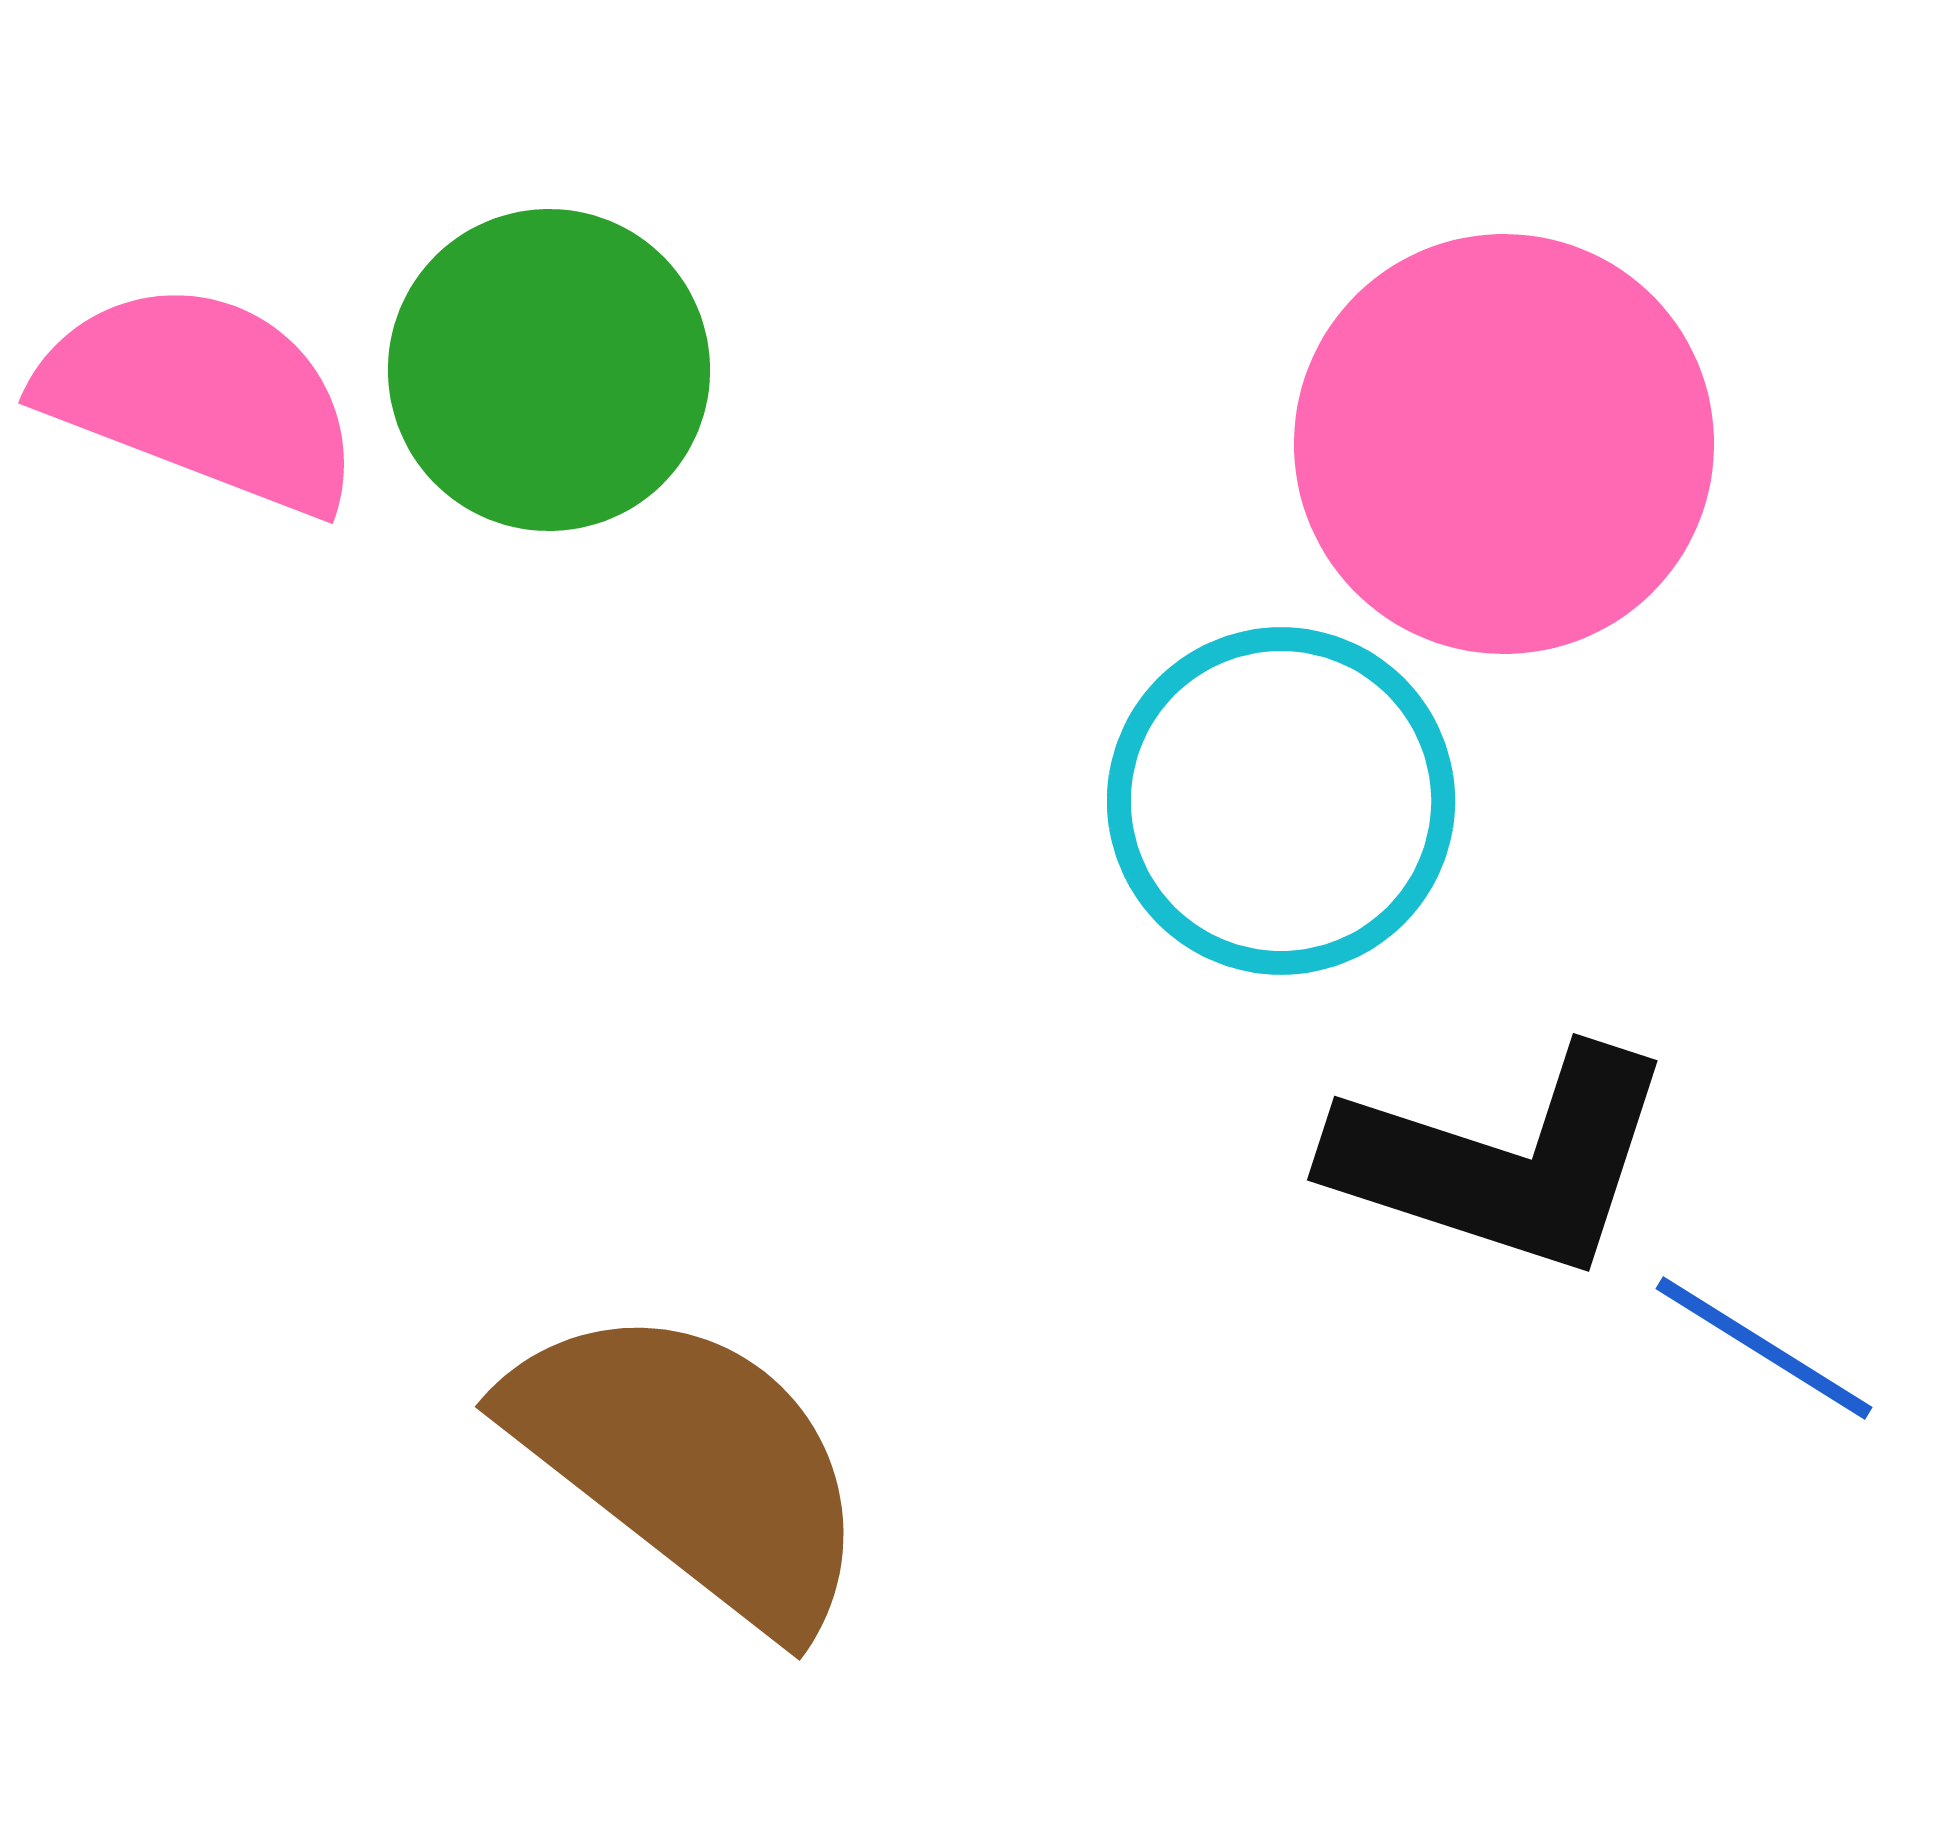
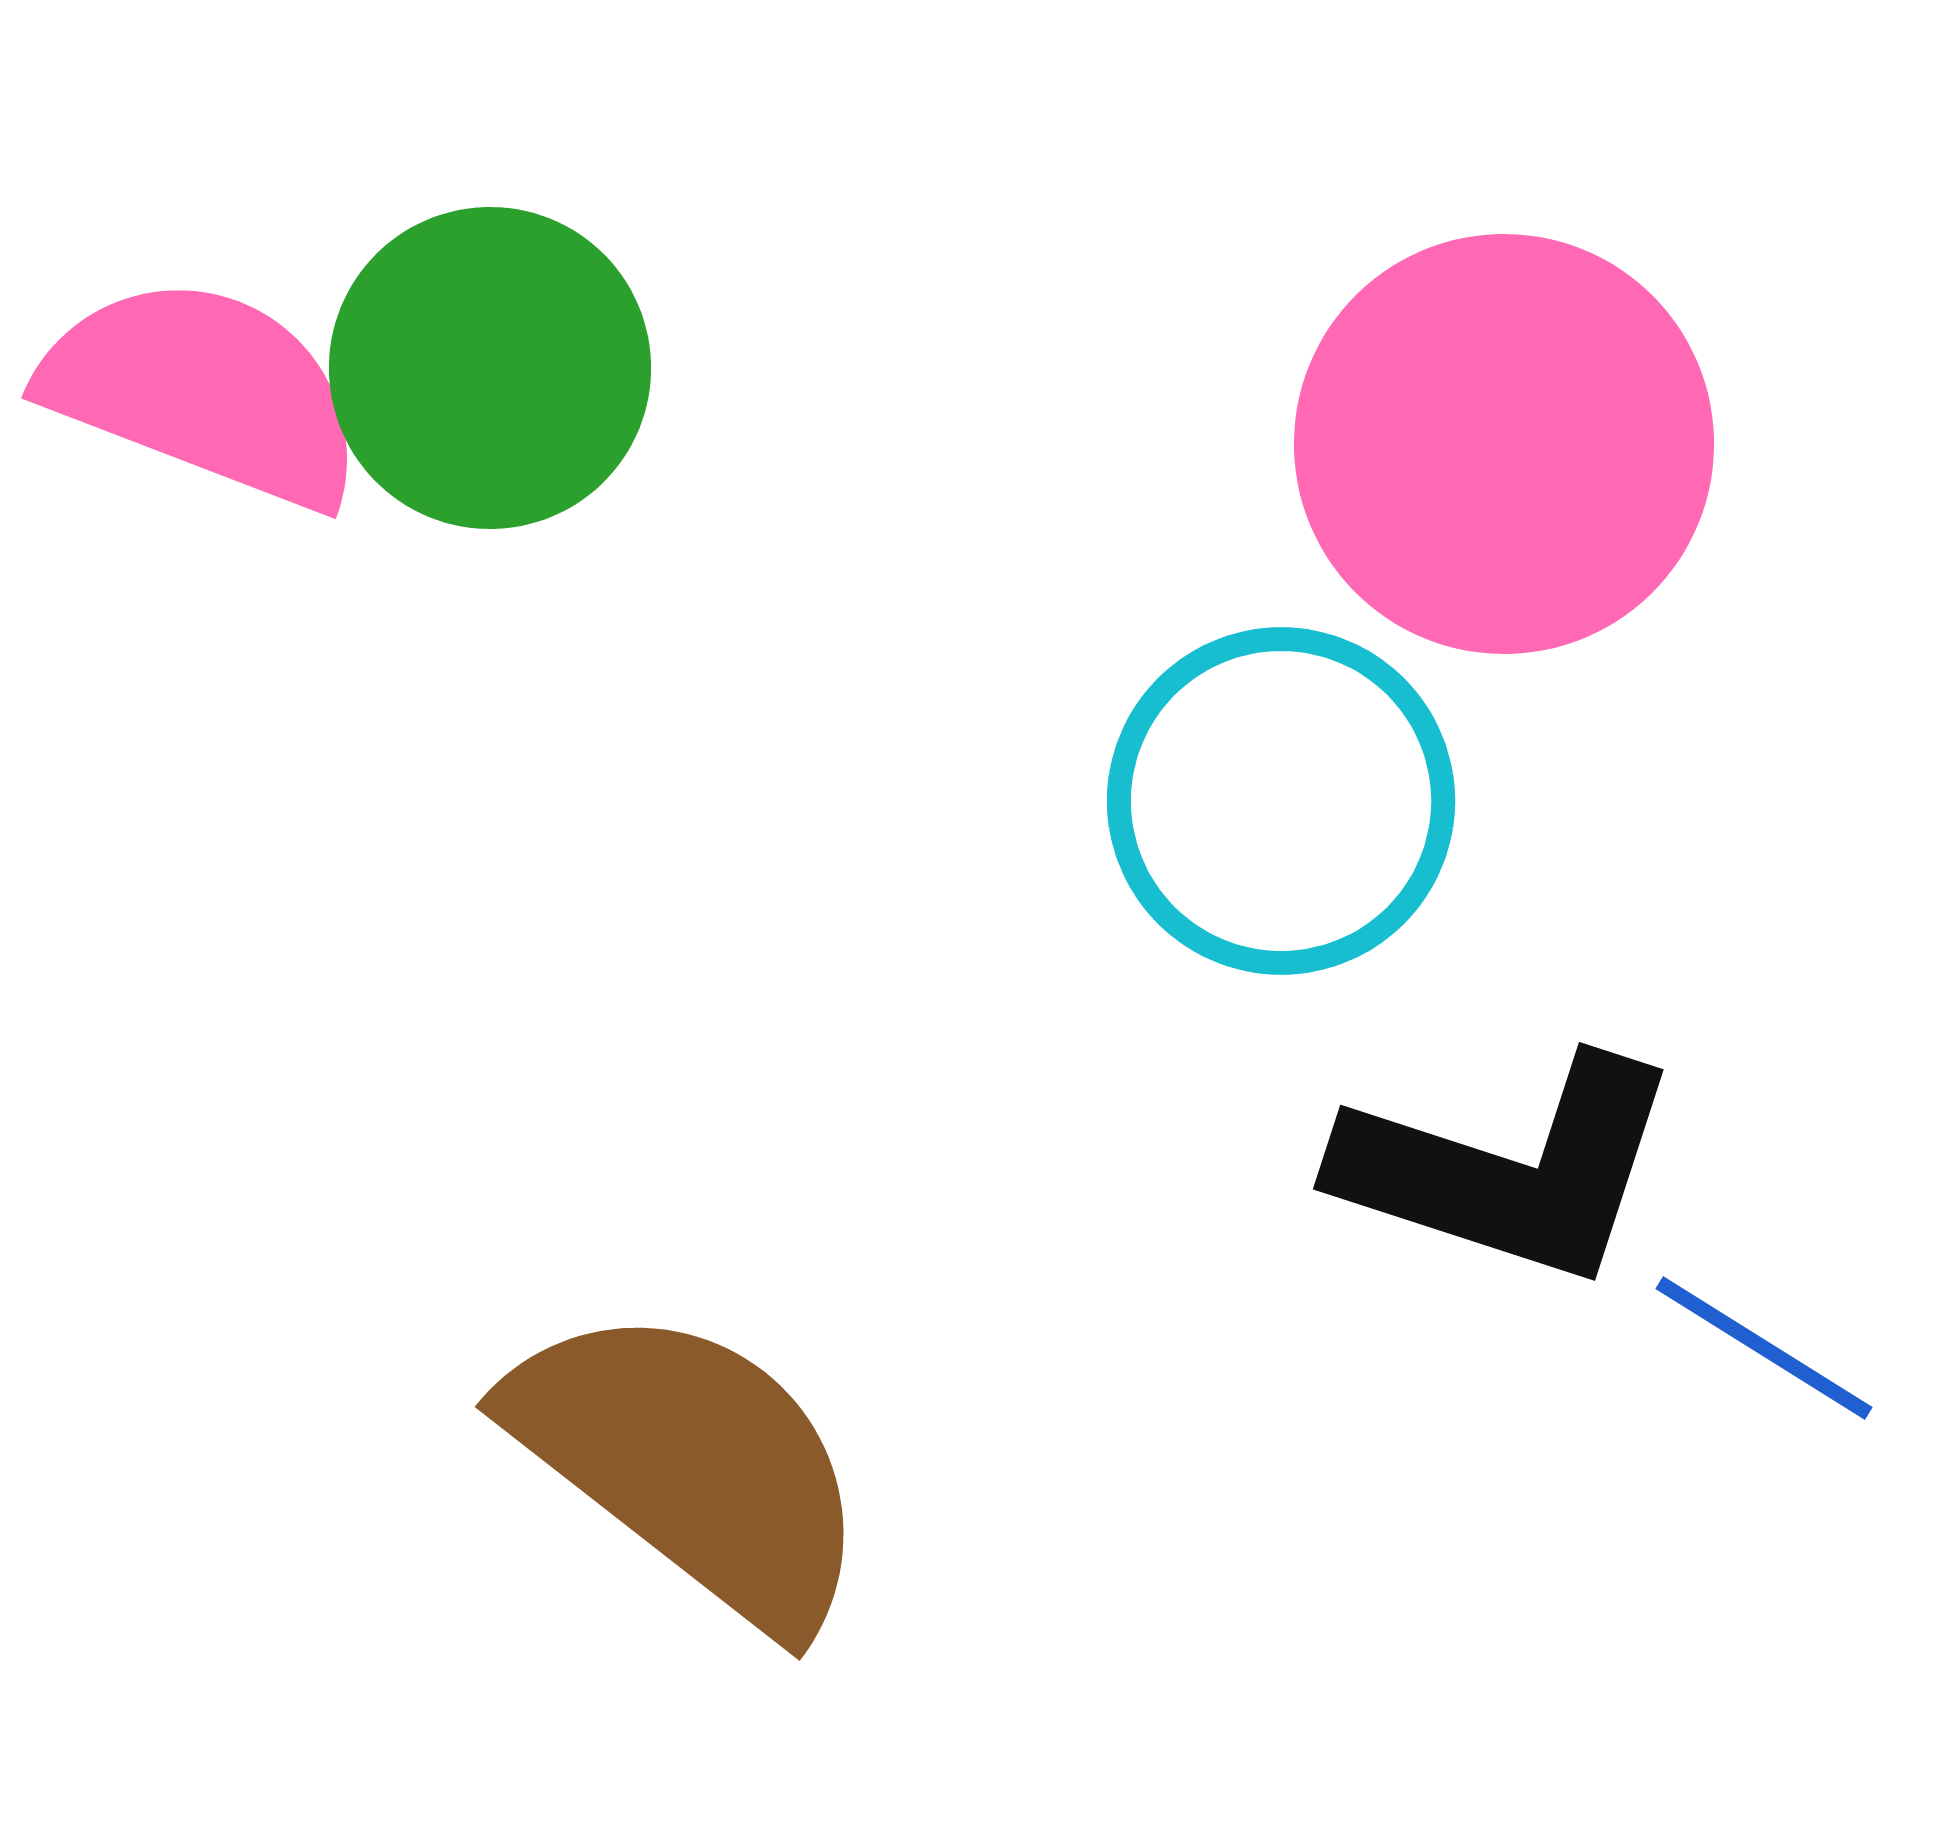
green circle: moved 59 px left, 2 px up
pink semicircle: moved 3 px right, 5 px up
black L-shape: moved 6 px right, 9 px down
